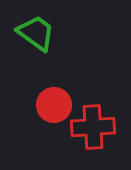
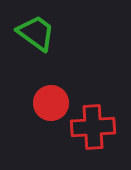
red circle: moved 3 px left, 2 px up
